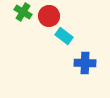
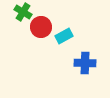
red circle: moved 8 px left, 11 px down
cyan rectangle: rotated 66 degrees counterclockwise
